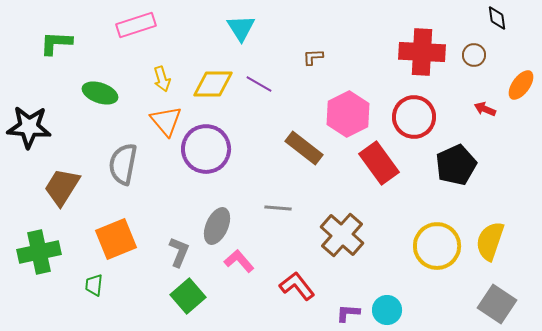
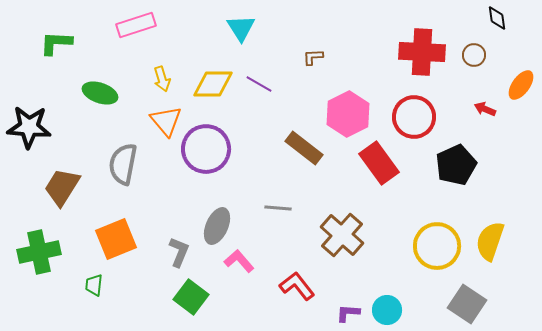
green square: moved 3 px right, 1 px down; rotated 12 degrees counterclockwise
gray square: moved 30 px left
